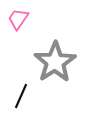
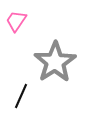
pink trapezoid: moved 2 px left, 2 px down
